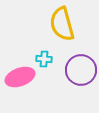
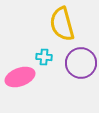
cyan cross: moved 2 px up
purple circle: moved 7 px up
